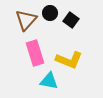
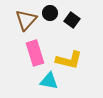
black square: moved 1 px right
yellow L-shape: rotated 8 degrees counterclockwise
